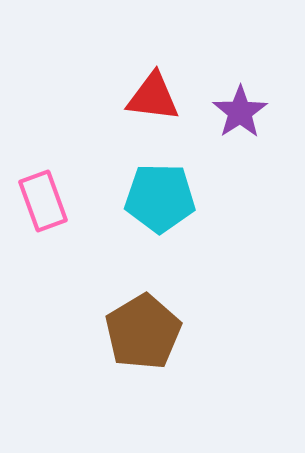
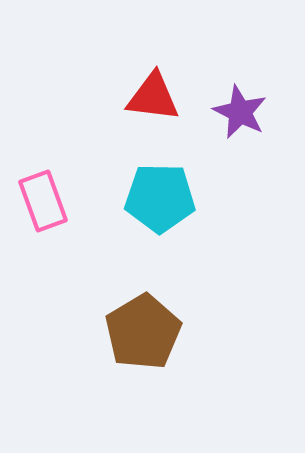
purple star: rotated 12 degrees counterclockwise
